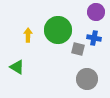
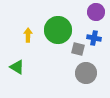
gray circle: moved 1 px left, 6 px up
